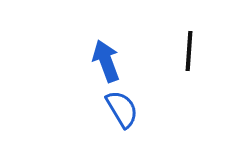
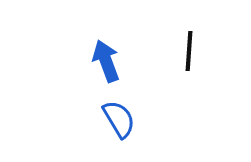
blue semicircle: moved 3 px left, 10 px down
